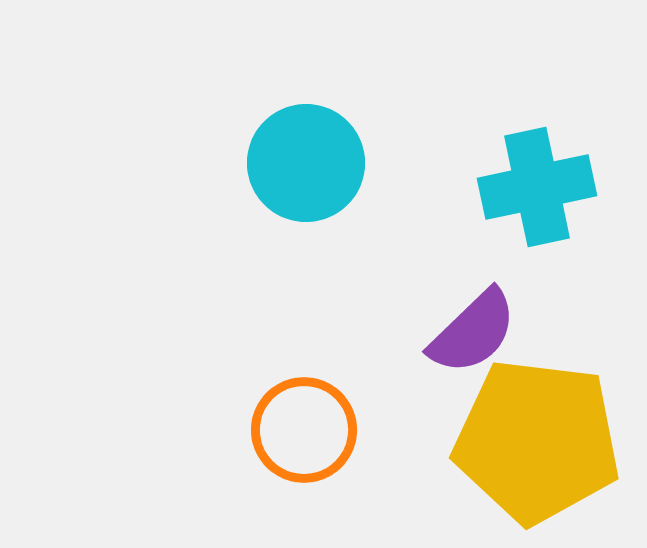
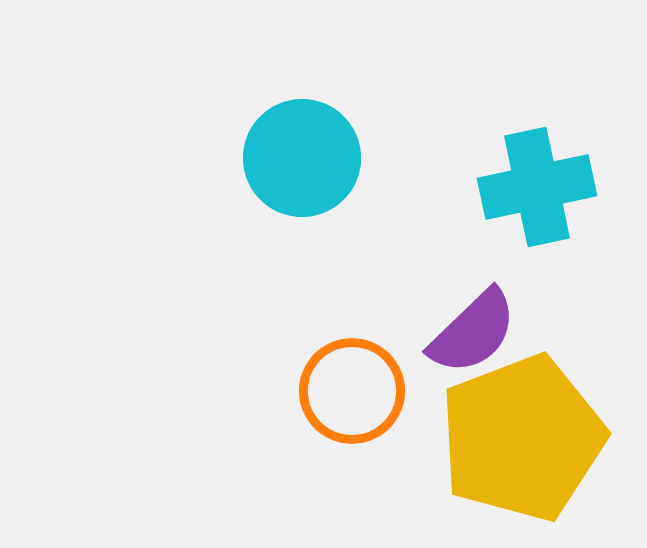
cyan circle: moved 4 px left, 5 px up
orange circle: moved 48 px right, 39 px up
yellow pentagon: moved 15 px left, 3 px up; rotated 28 degrees counterclockwise
